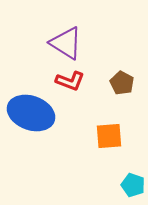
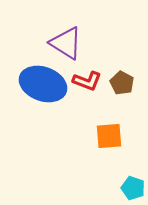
red L-shape: moved 17 px right
blue ellipse: moved 12 px right, 29 px up
cyan pentagon: moved 3 px down
